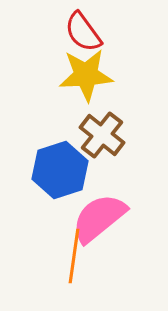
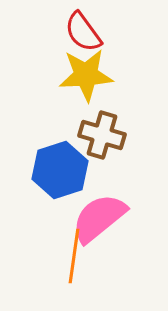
brown cross: rotated 21 degrees counterclockwise
